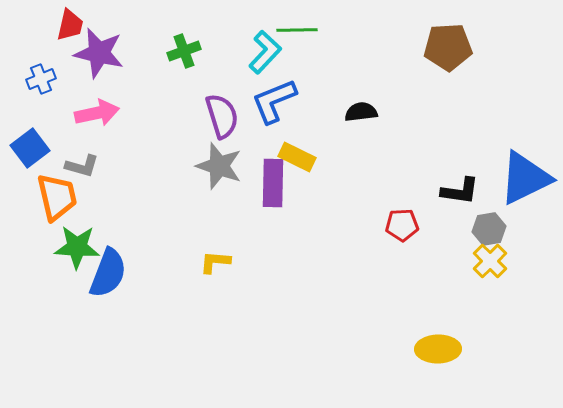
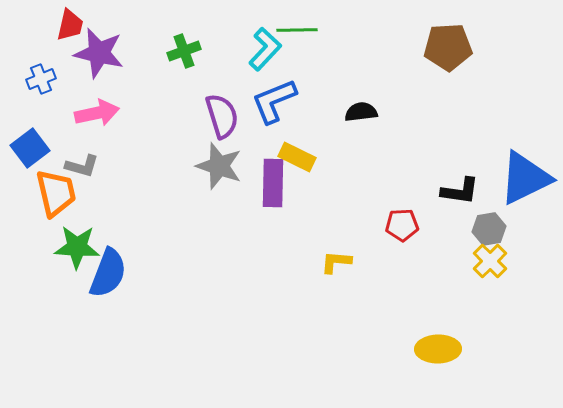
cyan L-shape: moved 3 px up
orange trapezoid: moved 1 px left, 4 px up
yellow L-shape: moved 121 px right
